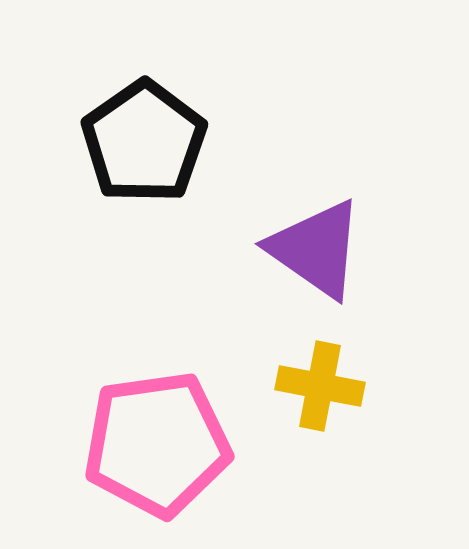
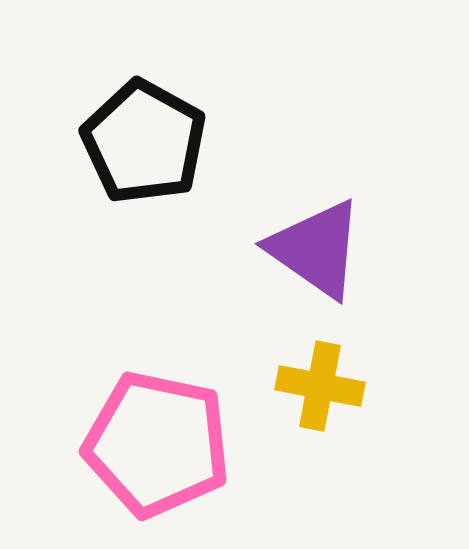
black pentagon: rotated 8 degrees counterclockwise
pink pentagon: rotated 20 degrees clockwise
